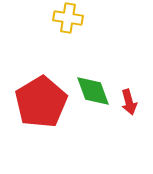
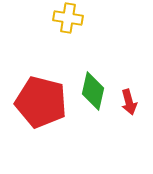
green diamond: rotated 33 degrees clockwise
red pentagon: rotated 27 degrees counterclockwise
